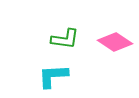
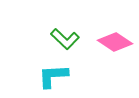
green L-shape: rotated 36 degrees clockwise
